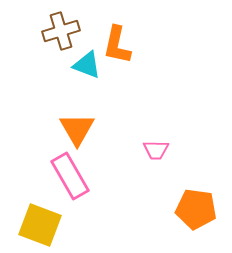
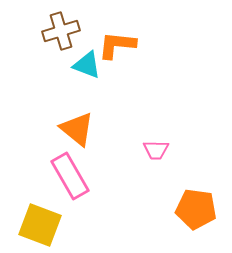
orange L-shape: rotated 84 degrees clockwise
orange triangle: rotated 21 degrees counterclockwise
